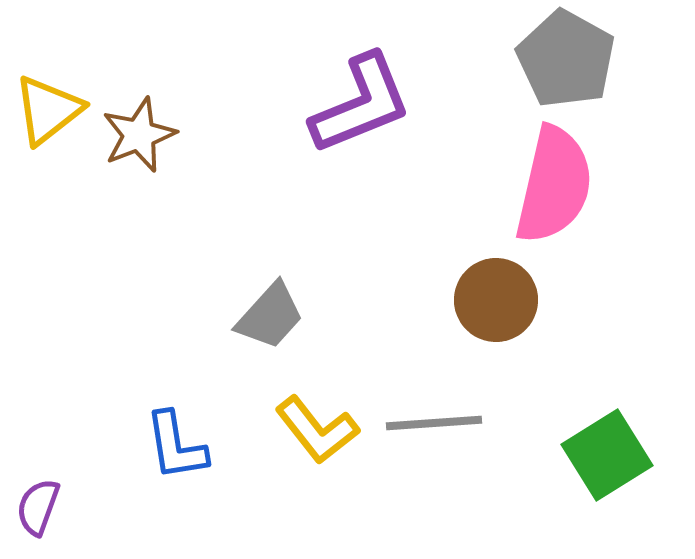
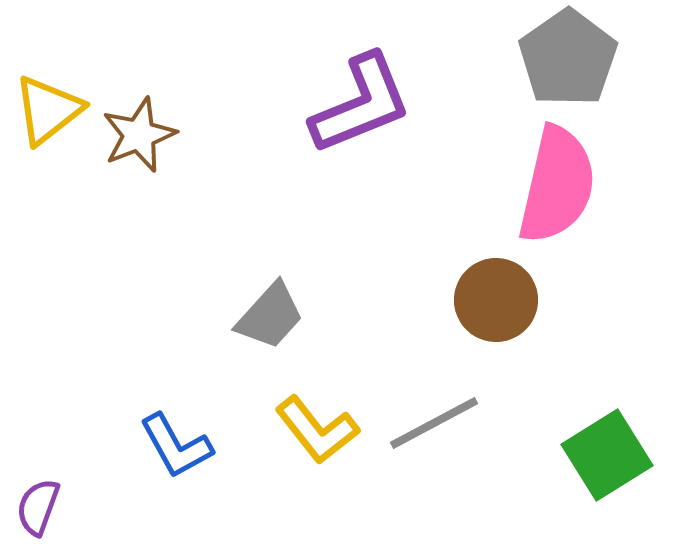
gray pentagon: moved 2 px right, 1 px up; rotated 8 degrees clockwise
pink semicircle: moved 3 px right
gray line: rotated 24 degrees counterclockwise
blue L-shape: rotated 20 degrees counterclockwise
